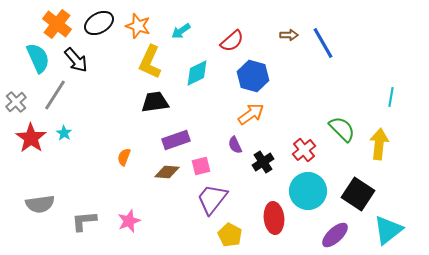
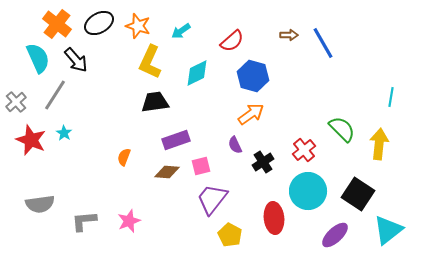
red star: moved 2 px down; rotated 12 degrees counterclockwise
